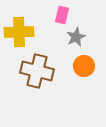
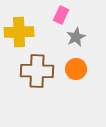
pink rectangle: moved 1 px left; rotated 12 degrees clockwise
orange circle: moved 8 px left, 3 px down
brown cross: rotated 12 degrees counterclockwise
